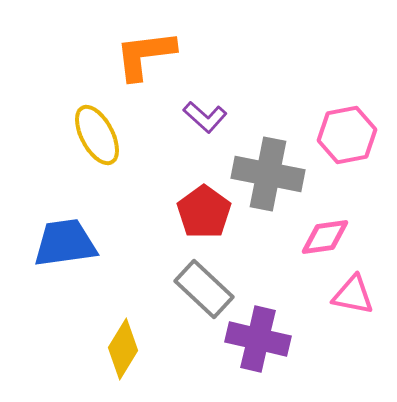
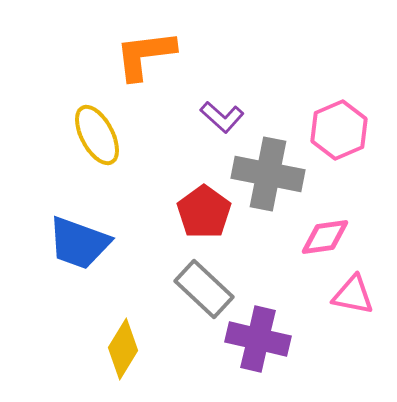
purple L-shape: moved 17 px right
pink hexagon: moved 8 px left, 5 px up; rotated 12 degrees counterclockwise
blue trapezoid: moved 14 px right; rotated 152 degrees counterclockwise
